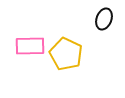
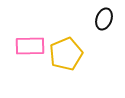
yellow pentagon: rotated 24 degrees clockwise
